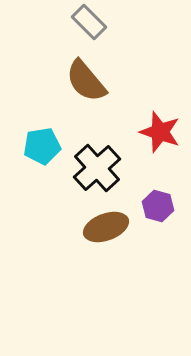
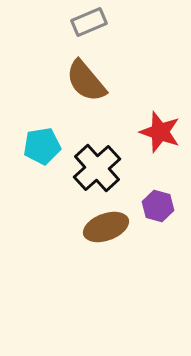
gray rectangle: rotated 68 degrees counterclockwise
